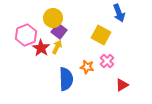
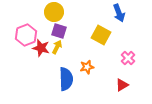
yellow circle: moved 1 px right, 6 px up
purple square: rotated 21 degrees counterclockwise
red star: rotated 18 degrees counterclockwise
pink cross: moved 21 px right, 3 px up
orange star: rotated 24 degrees counterclockwise
